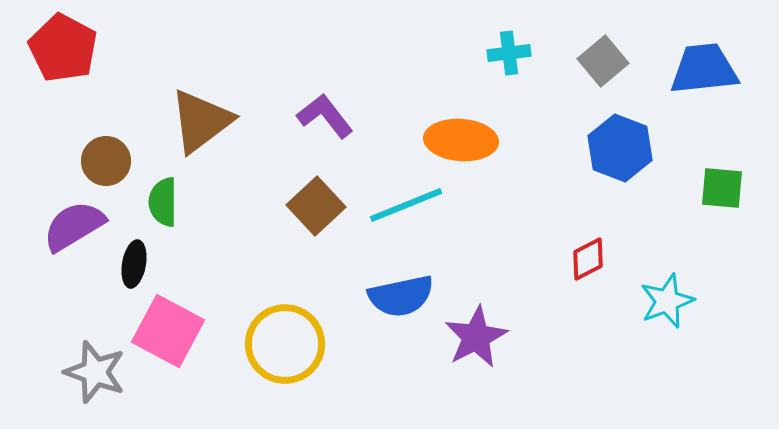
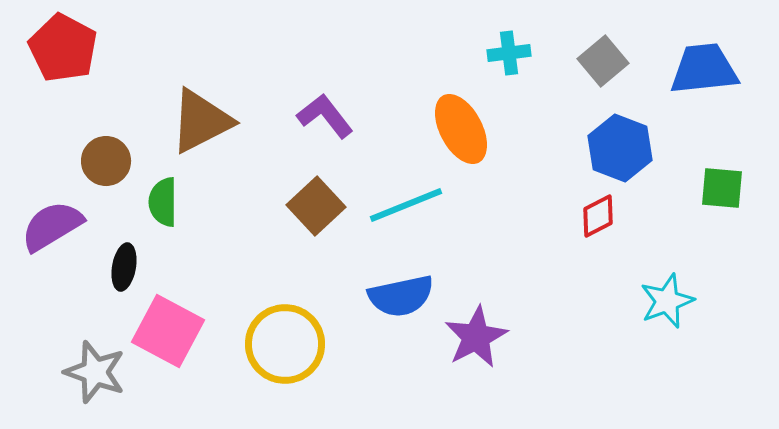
brown triangle: rotated 10 degrees clockwise
orange ellipse: moved 11 px up; rotated 58 degrees clockwise
purple semicircle: moved 22 px left
red diamond: moved 10 px right, 43 px up
black ellipse: moved 10 px left, 3 px down
